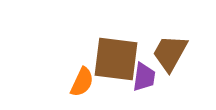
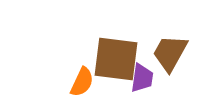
purple trapezoid: moved 2 px left, 1 px down
